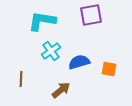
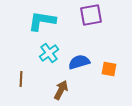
cyan cross: moved 2 px left, 2 px down
brown arrow: rotated 24 degrees counterclockwise
